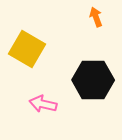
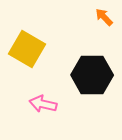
orange arrow: moved 8 px right; rotated 24 degrees counterclockwise
black hexagon: moved 1 px left, 5 px up
